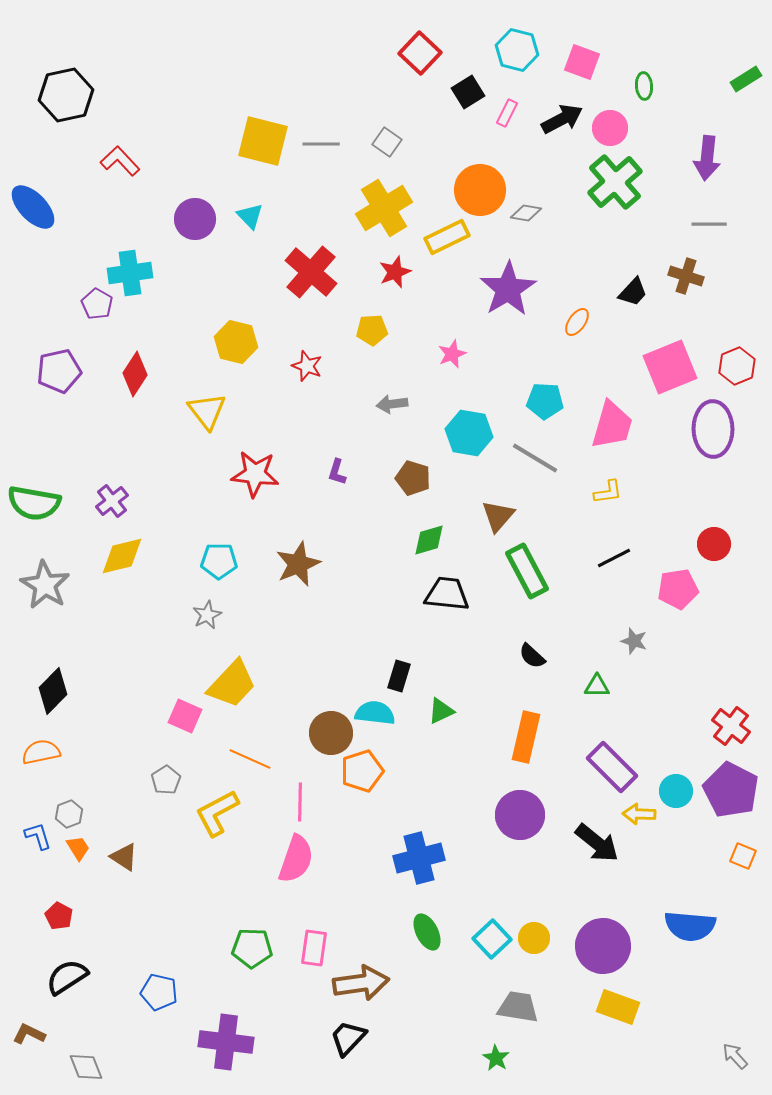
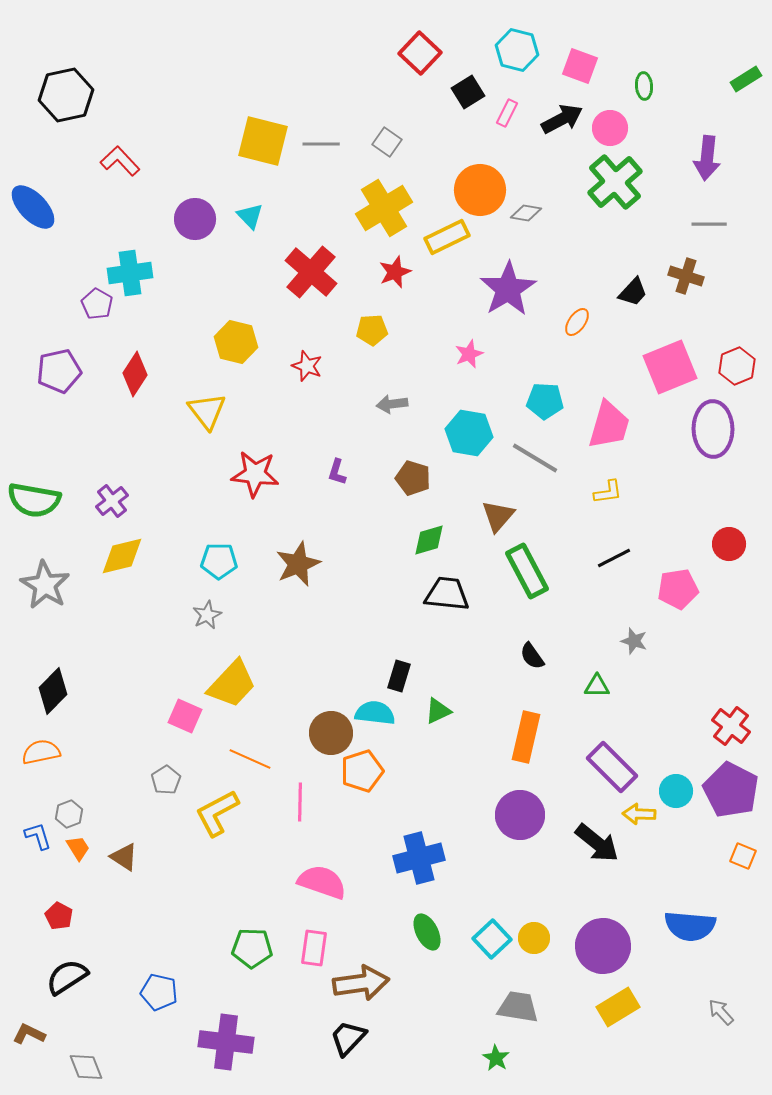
pink square at (582, 62): moved 2 px left, 4 px down
pink star at (452, 354): moved 17 px right
pink trapezoid at (612, 425): moved 3 px left
green semicircle at (34, 503): moved 3 px up
red circle at (714, 544): moved 15 px right
black semicircle at (532, 656): rotated 12 degrees clockwise
green triangle at (441, 711): moved 3 px left
pink semicircle at (296, 859): moved 26 px right, 23 px down; rotated 90 degrees counterclockwise
yellow rectangle at (618, 1007): rotated 51 degrees counterclockwise
gray arrow at (735, 1056): moved 14 px left, 44 px up
